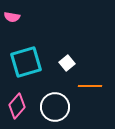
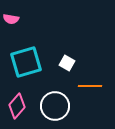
pink semicircle: moved 1 px left, 2 px down
white square: rotated 21 degrees counterclockwise
white circle: moved 1 px up
